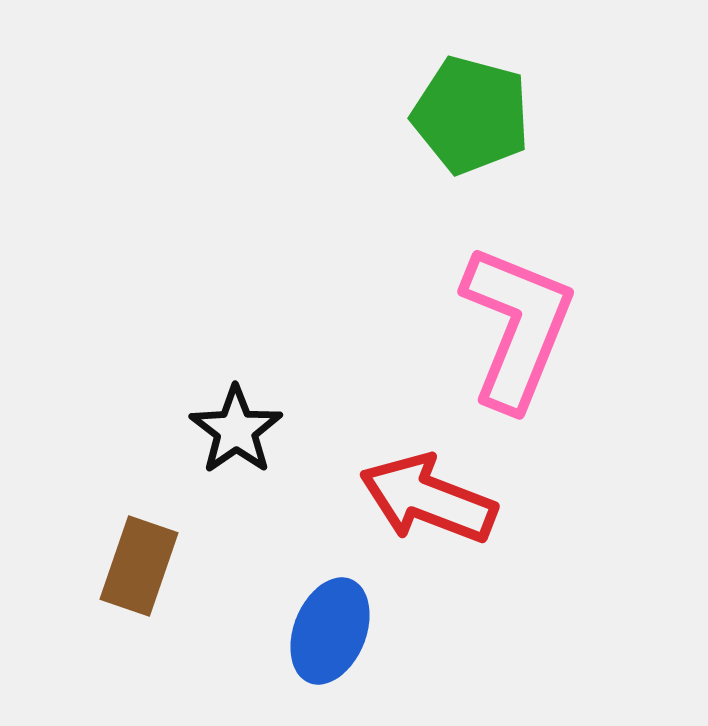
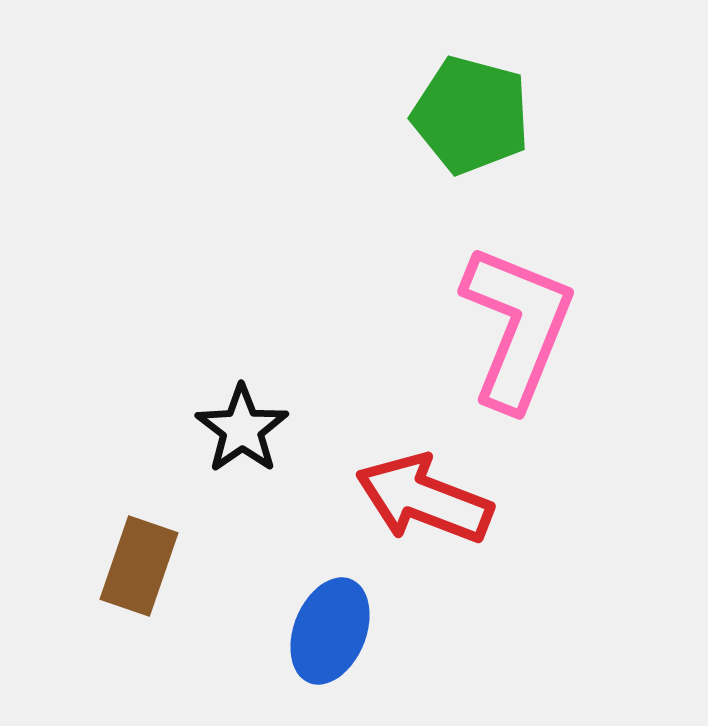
black star: moved 6 px right, 1 px up
red arrow: moved 4 px left
